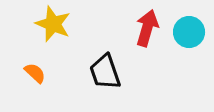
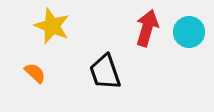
yellow star: moved 1 px left, 2 px down
